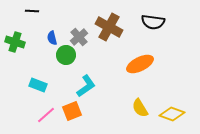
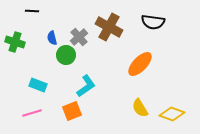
orange ellipse: rotated 20 degrees counterclockwise
pink line: moved 14 px left, 2 px up; rotated 24 degrees clockwise
